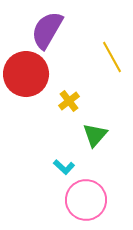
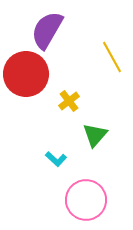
cyan L-shape: moved 8 px left, 8 px up
